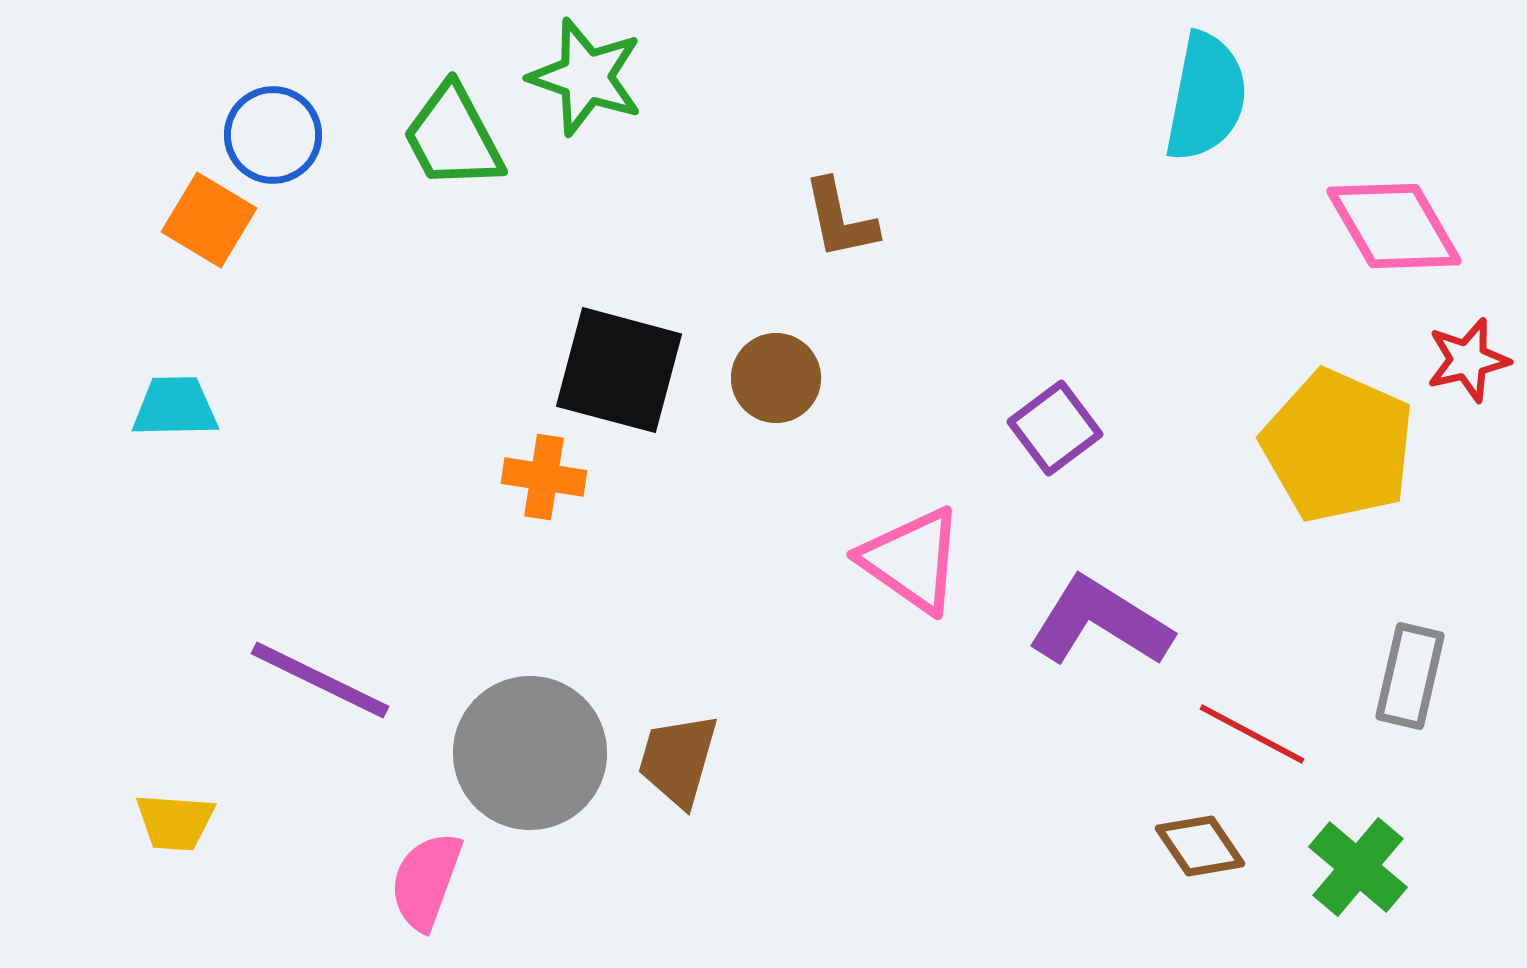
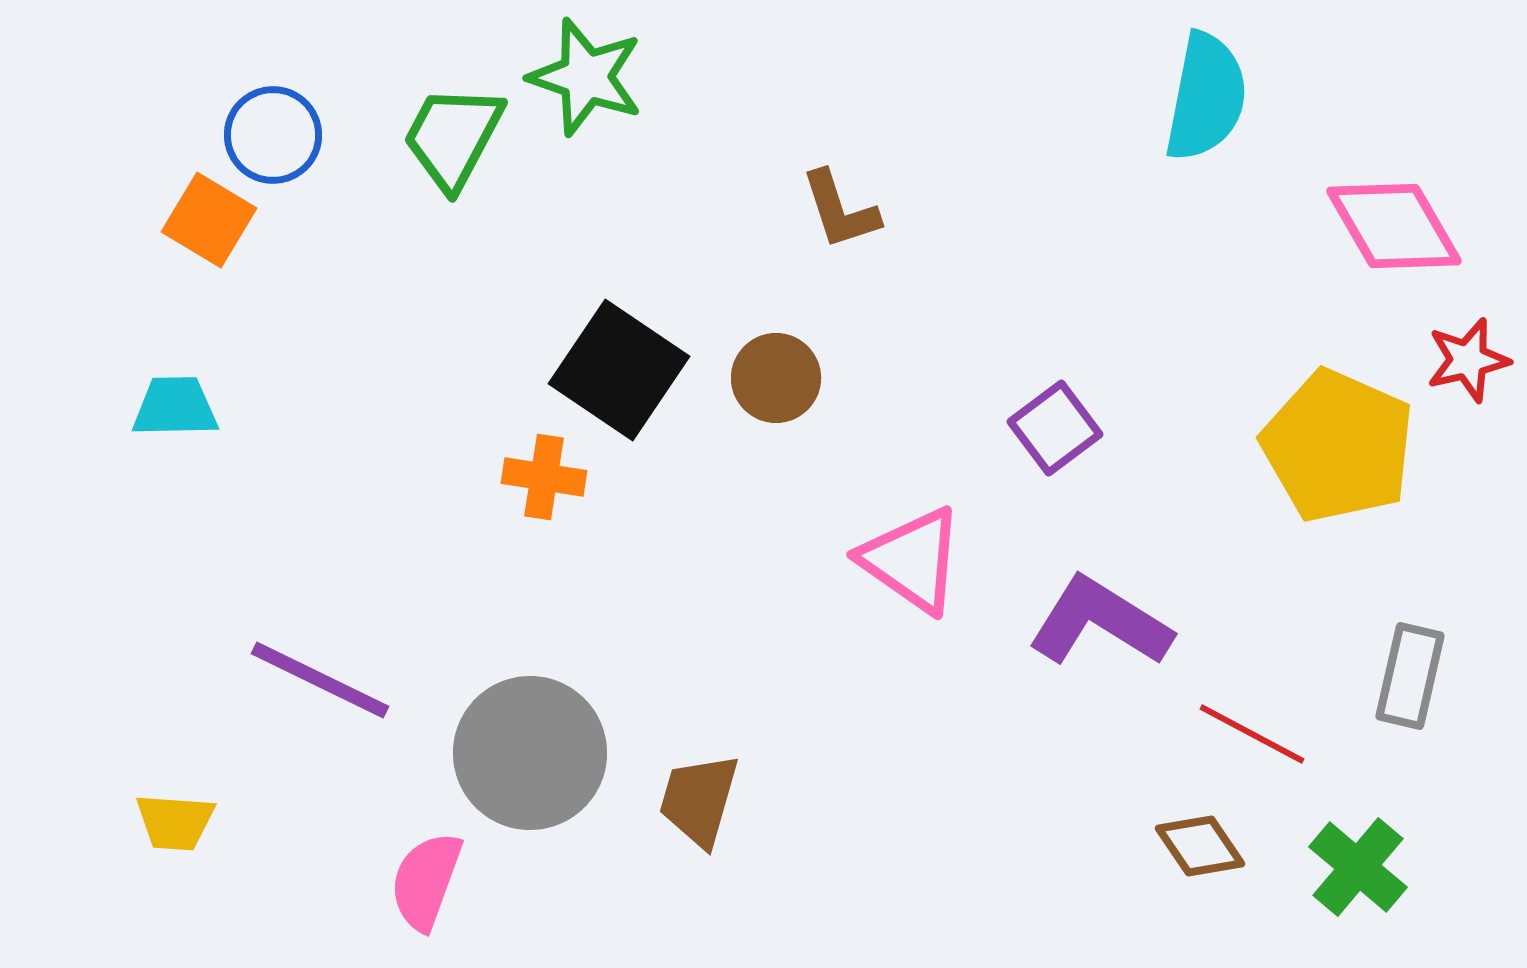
green trapezoid: rotated 56 degrees clockwise
brown L-shape: moved 9 px up; rotated 6 degrees counterclockwise
black square: rotated 19 degrees clockwise
brown trapezoid: moved 21 px right, 40 px down
